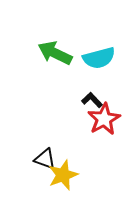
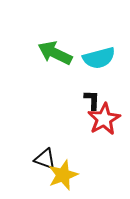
black L-shape: rotated 45 degrees clockwise
